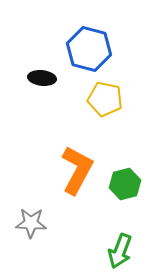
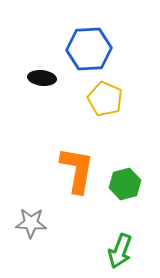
blue hexagon: rotated 18 degrees counterclockwise
yellow pentagon: rotated 12 degrees clockwise
orange L-shape: rotated 18 degrees counterclockwise
